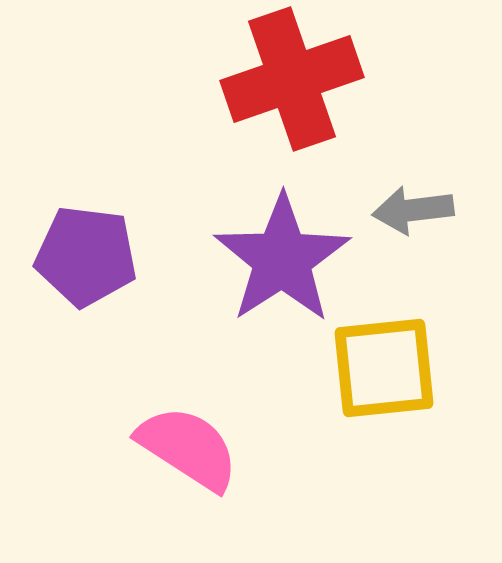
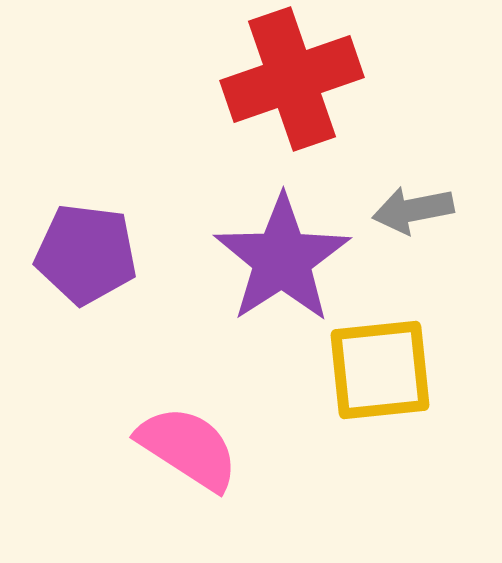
gray arrow: rotated 4 degrees counterclockwise
purple pentagon: moved 2 px up
yellow square: moved 4 px left, 2 px down
